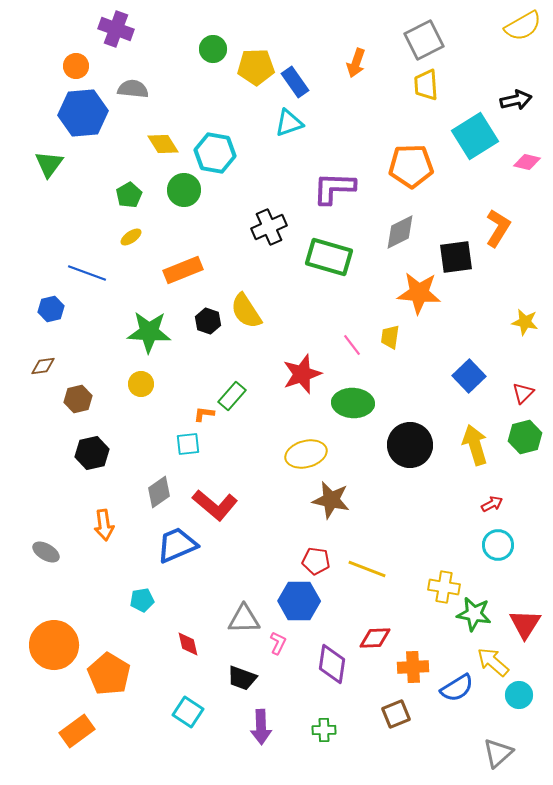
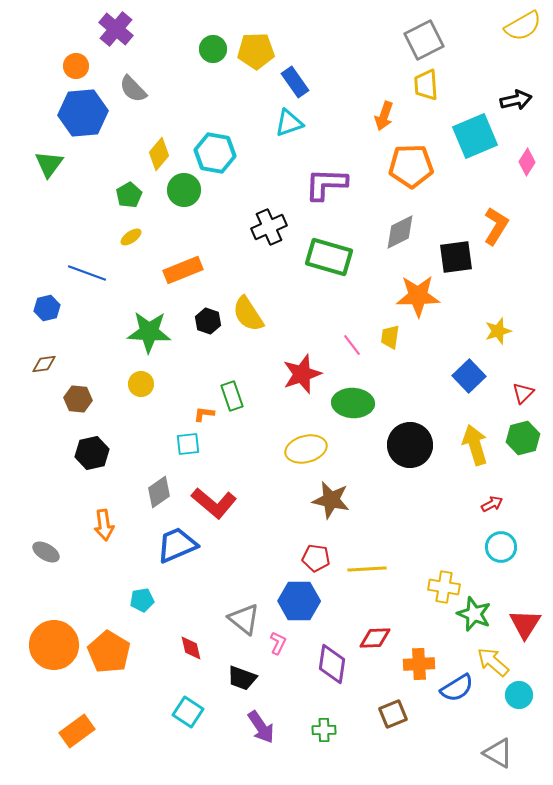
purple cross at (116, 29): rotated 20 degrees clockwise
orange arrow at (356, 63): moved 28 px right, 53 px down
yellow pentagon at (256, 67): moved 16 px up
gray semicircle at (133, 89): rotated 140 degrees counterclockwise
cyan square at (475, 136): rotated 9 degrees clockwise
yellow diamond at (163, 144): moved 4 px left, 10 px down; rotated 72 degrees clockwise
pink diamond at (527, 162): rotated 72 degrees counterclockwise
purple L-shape at (334, 188): moved 8 px left, 4 px up
orange L-shape at (498, 228): moved 2 px left, 2 px up
orange star at (419, 293): moved 1 px left, 3 px down; rotated 6 degrees counterclockwise
blue hexagon at (51, 309): moved 4 px left, 1 px up
yellow semicircle at (246, 311): moved 2 px right, 3 px down
yellow star at (525, 322): moved 27 px left, 9 px down; rotated 28 degrees counterclockwise
brown diamond at (43, 366): moved 1 px right, 2 px up
green rectangle at (232, 396): rotated 60 degrees counterclockwise
brown hexagon at (78, 399): rotated 20 degrees clockwise
green hexagon at (525, 437): moved 2 px left, 1 px down
yellow ellipse at (306, 454): moved 5 px up
red L-shape at (215, 505): moved 1 px left, 2 px up
cyan circle at (498, 545): moved 3 px right, 2 px down
red pentagon at (316, 561): moved 3 px up
yellow line at (367, 569): rotated 24 degrees counterclockwise
green star at (474, 614): rotated 12 degrees clockwise
gray triangle at (244, 619): rotated 40 degrees clockwise
red diamond at (188, 644): moved 3 px right, 4 px down
orange cross at (413, 667): moved 6 px right, 3 px up
orange pentagon at (109, 674): moved 22 px up
brown square at (396, 714): moved 3 px left
purple arrow at (261, 727): rotated 32 degrees counterclockwise
gray triangle at (498, 753): rotated 48 degrees counterclockwise
